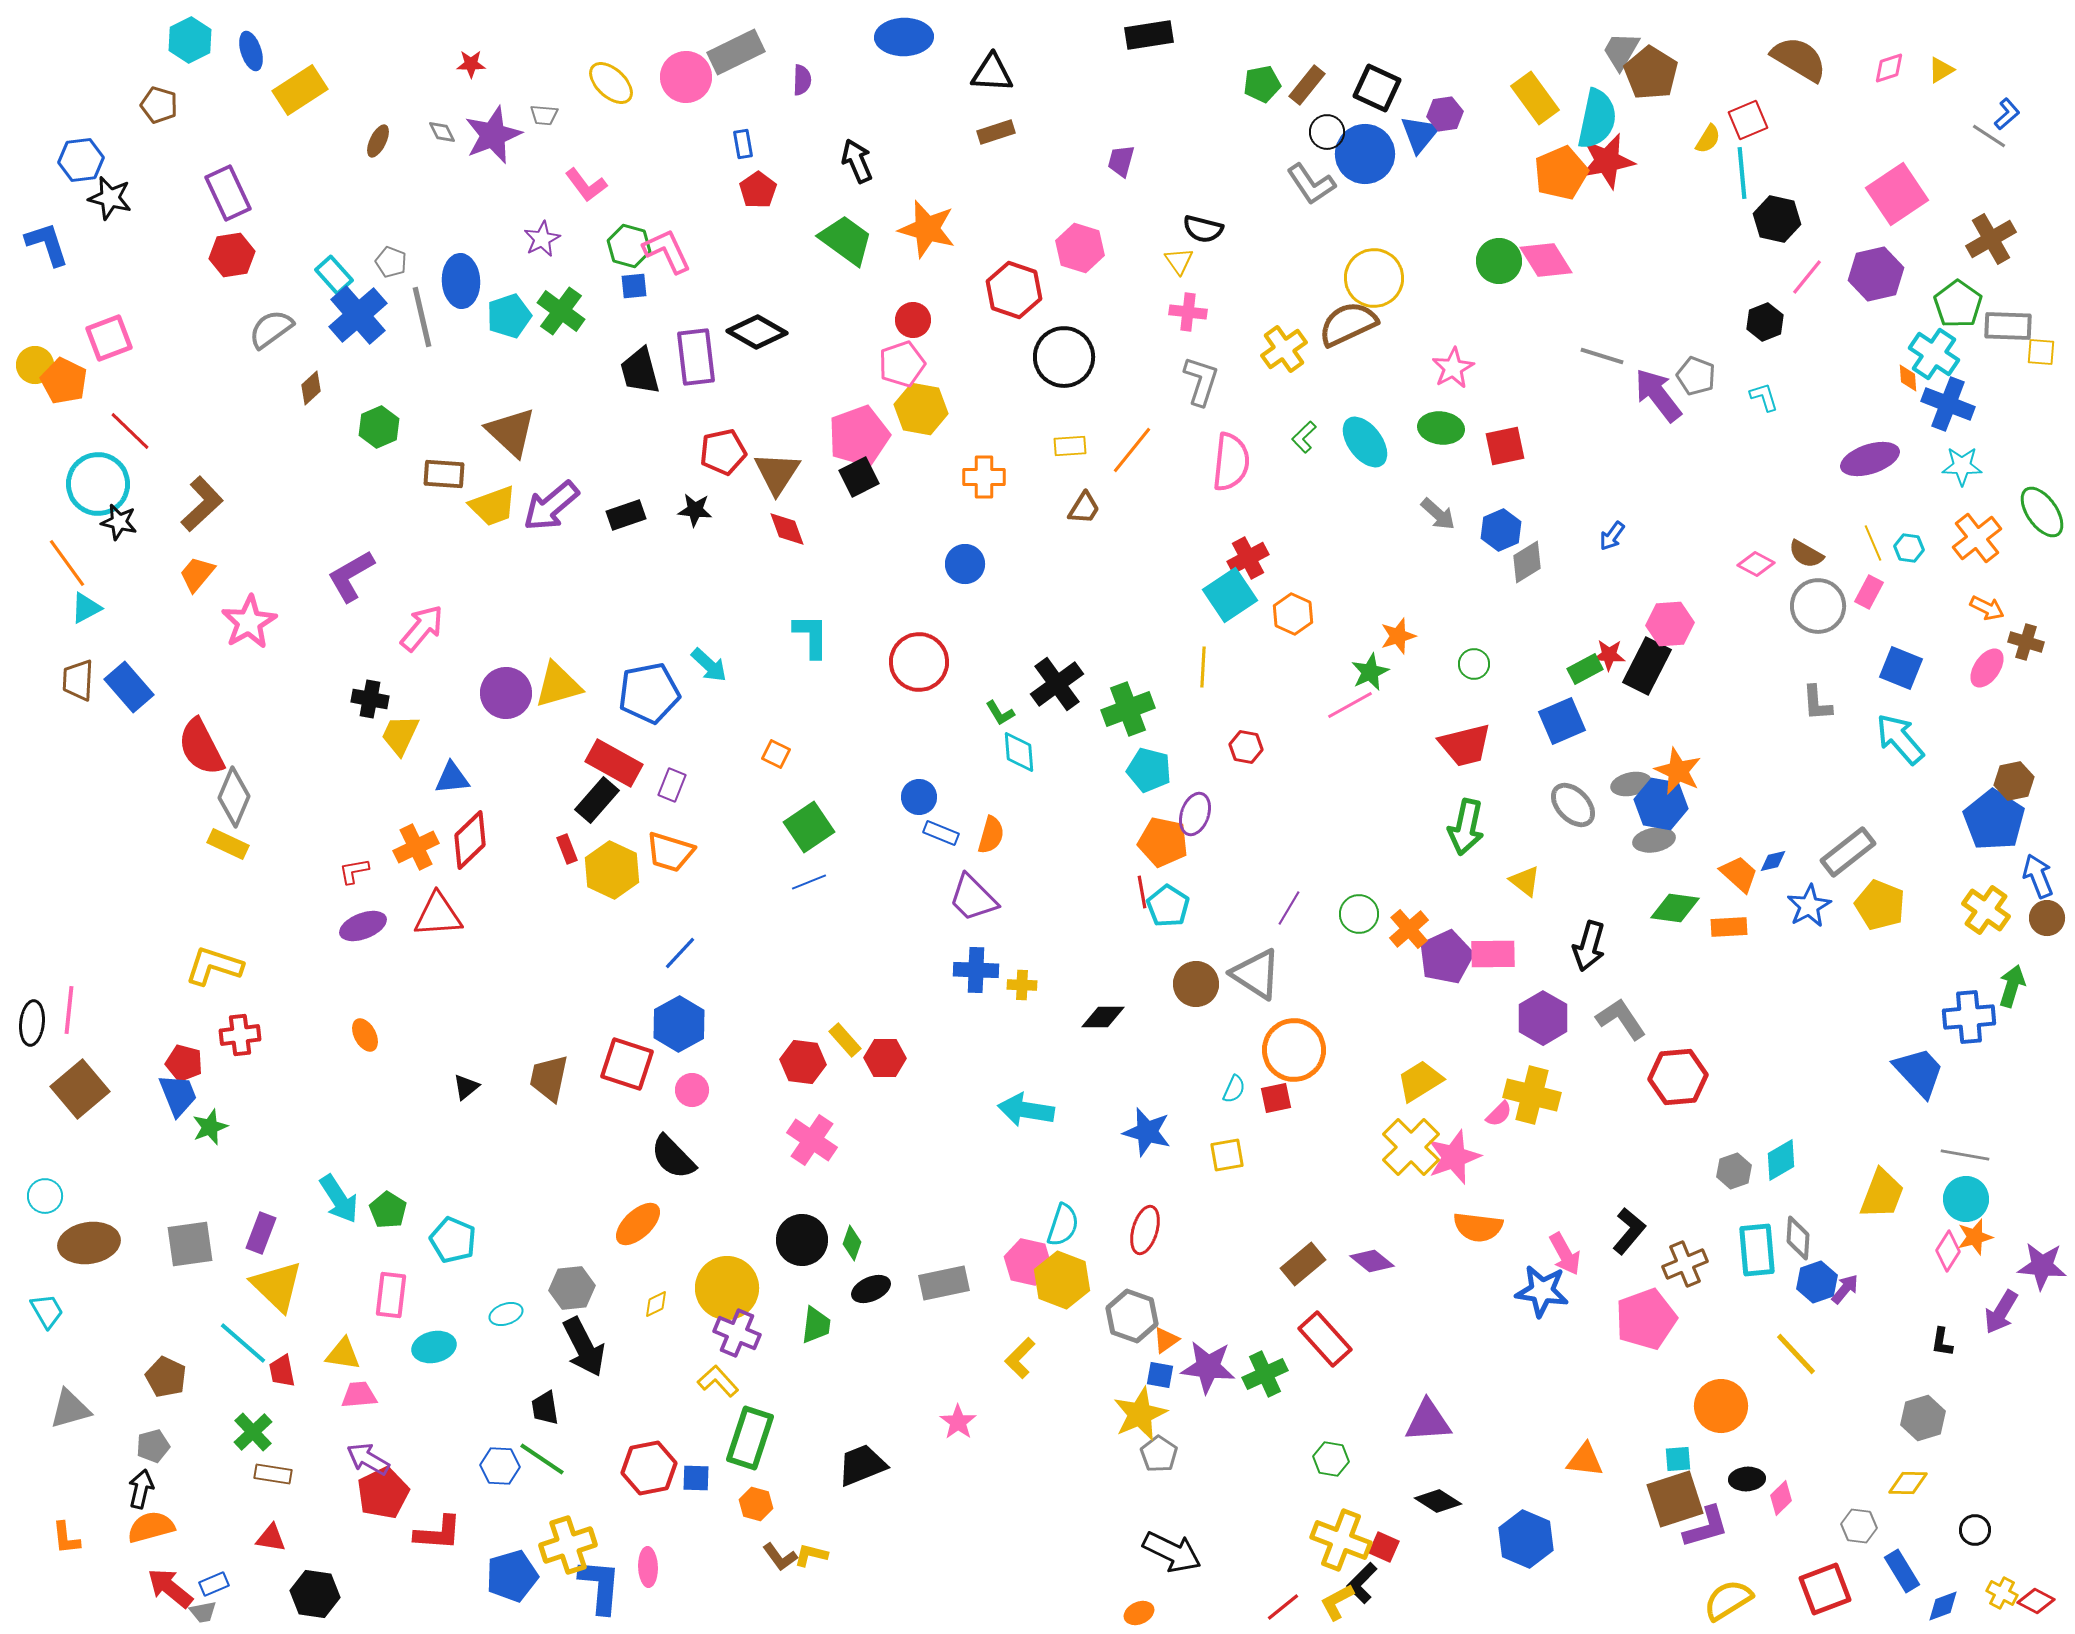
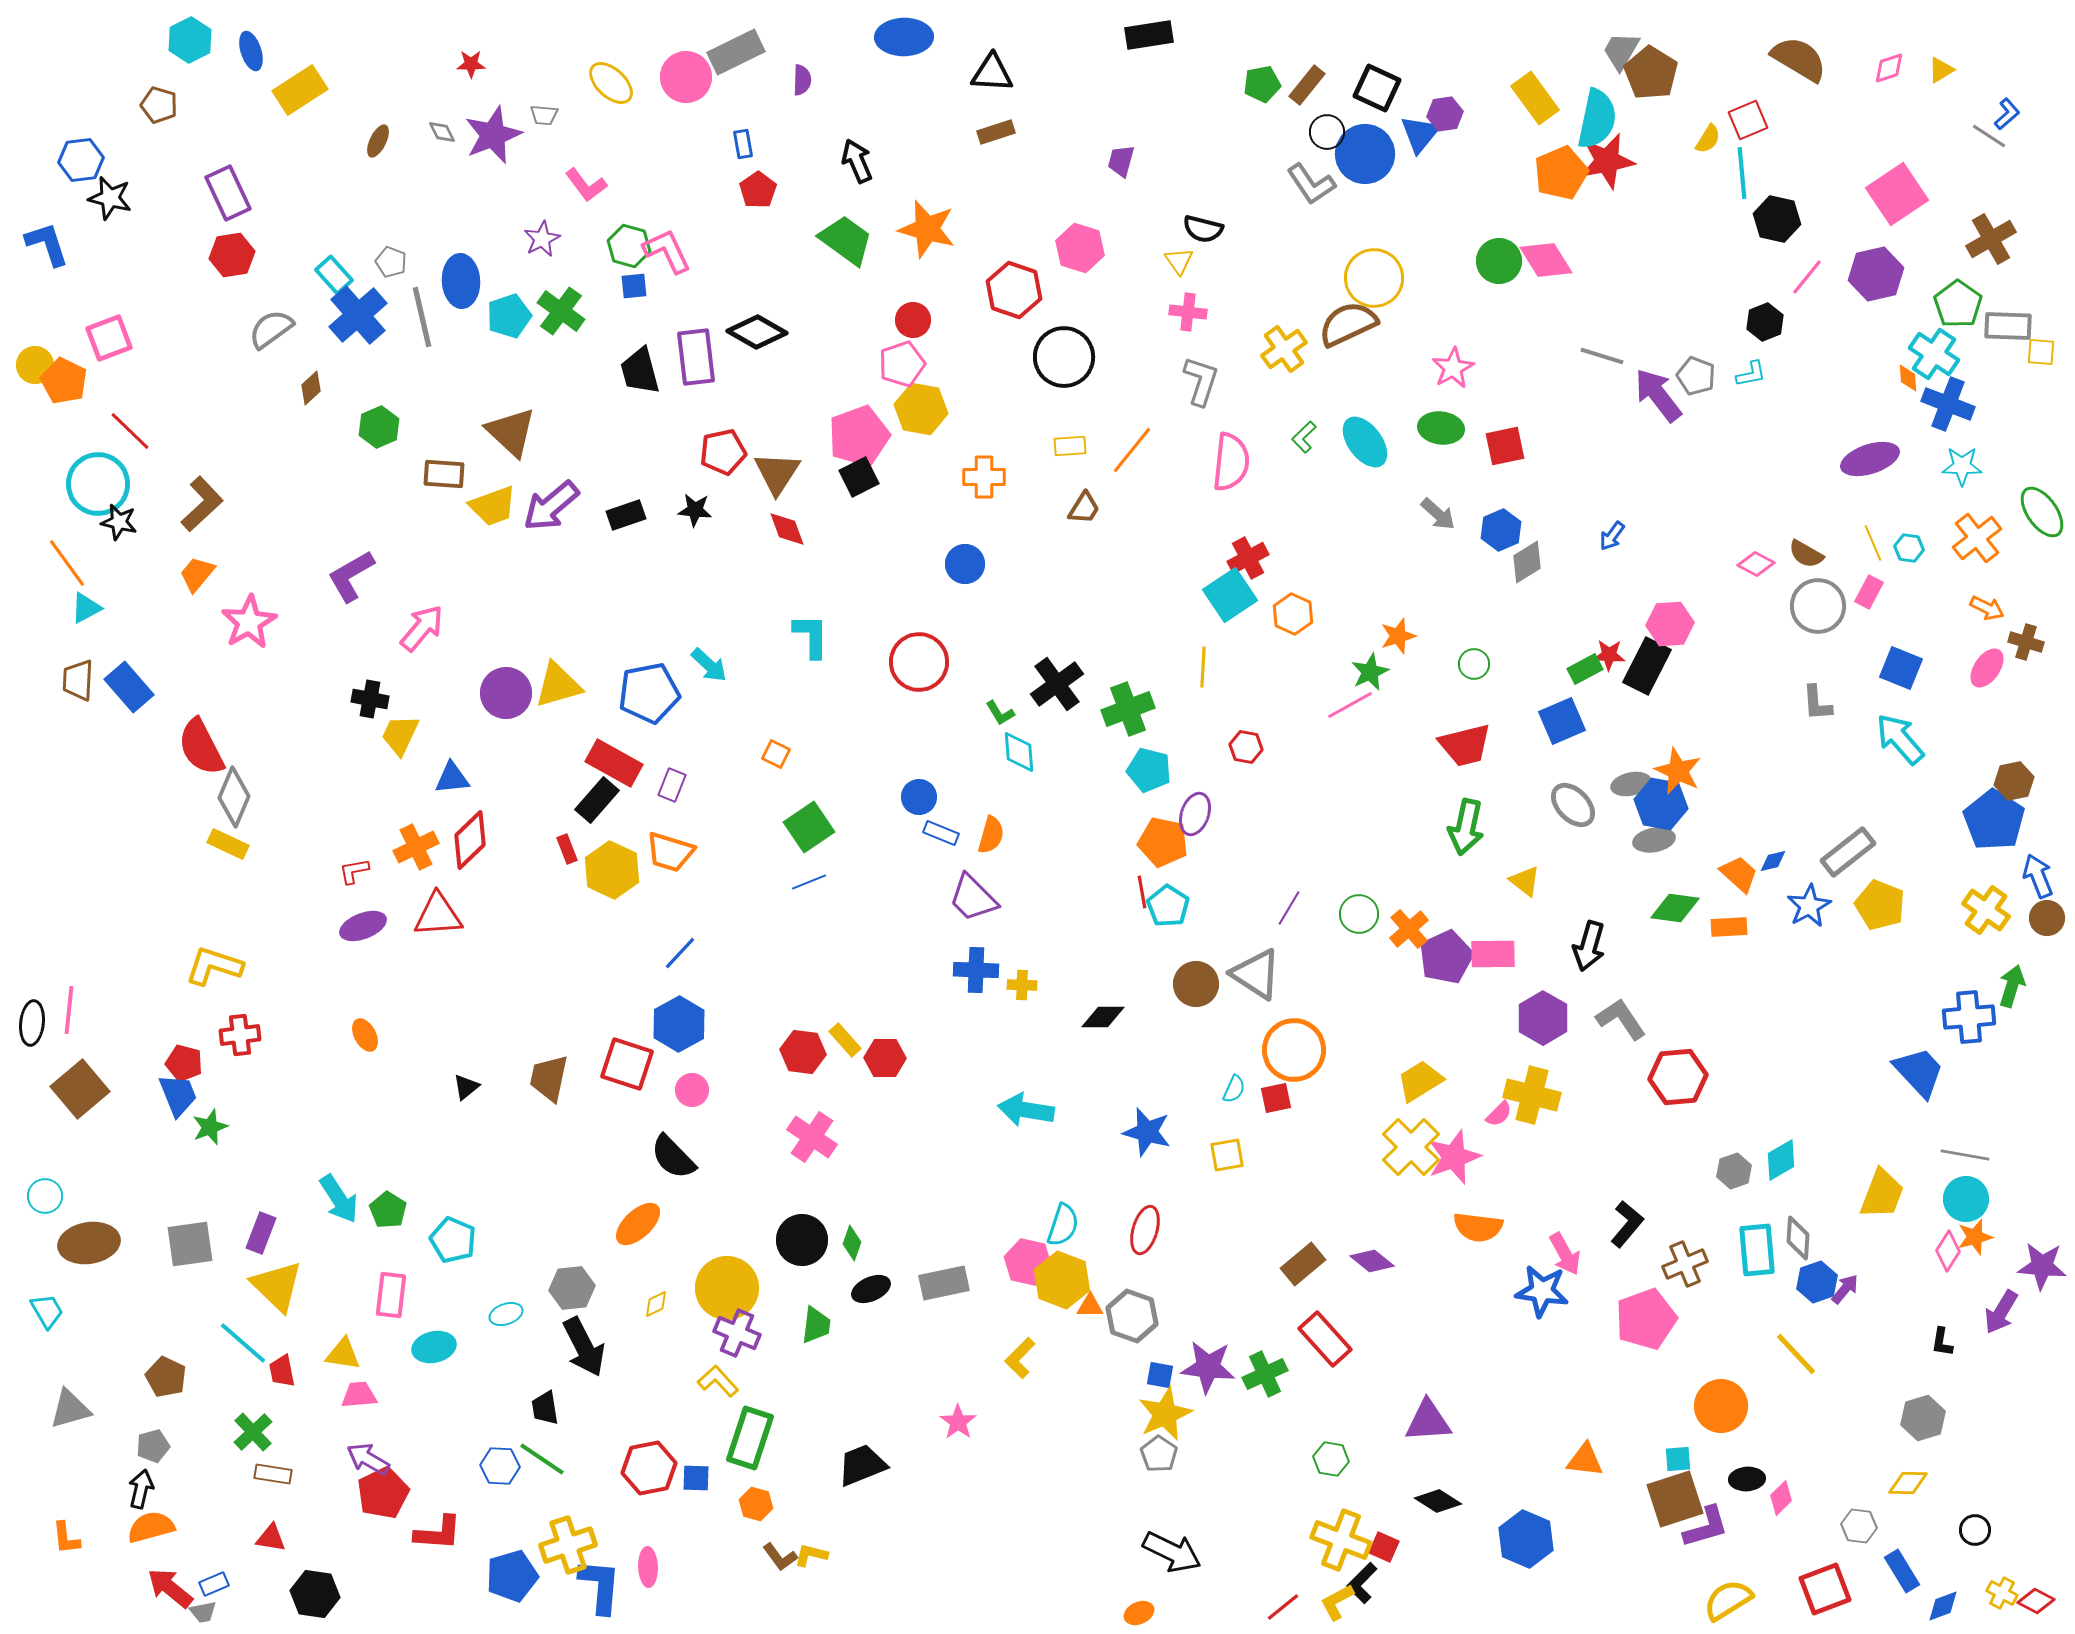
cyan L-shape at (1764, 397): moved 13 px left, 23 px up; rotated 96 degrees clockwise
red hexagon at (803, 1062): moved 10 px up
pink cross at (812, 1140): moved 3 px up
black L-shape at (1629, 1231): moved 2 px left, 7 px up
orange triangle at (1166, 1340): moved 76 px left, 34 px up; rotated 36 degrees clockwise
yellow star at (1140, 1414): moved 25 px right
